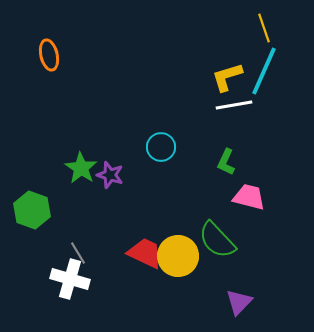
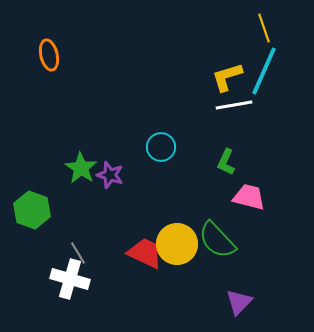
yellow circle: moved 1 px left, 12 px up
